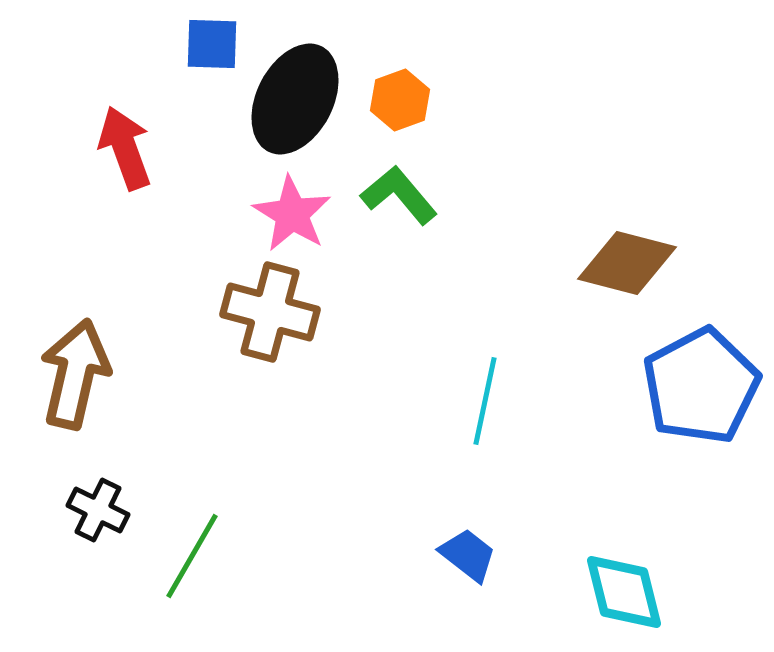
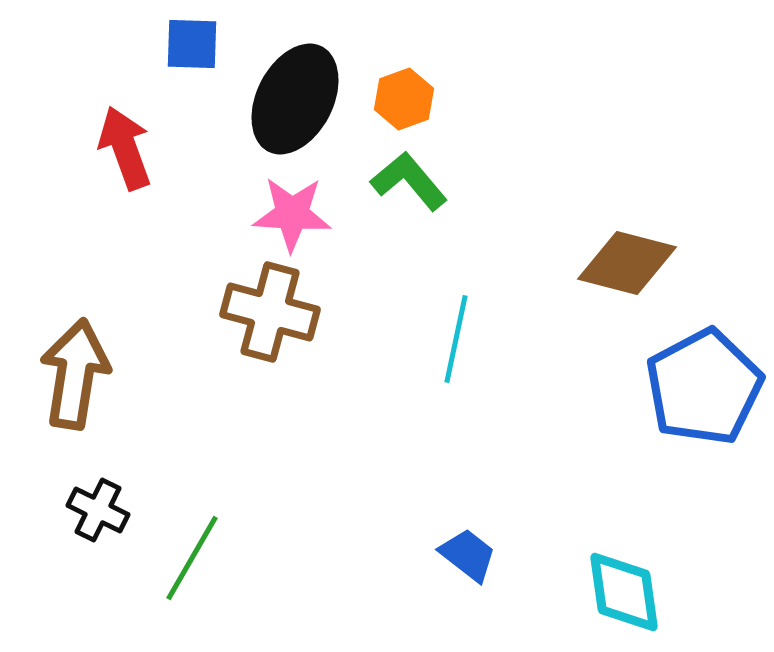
blue square: moved 20 px left
orange hexagon: moved 4 px right, 1 px up
green L-shape: moved 10 px right, 14 px up
pink star: rotated 28 degrees counterclockwise
brown arrow: rotated 4 degrees counterclockwise
blue pentagon: moved 3 px right, 1 px down
cyan line: moved 29 px left, 62 px up
green line: moved 2 px down
cyan diamond: rotated 6 degrees clockwise
